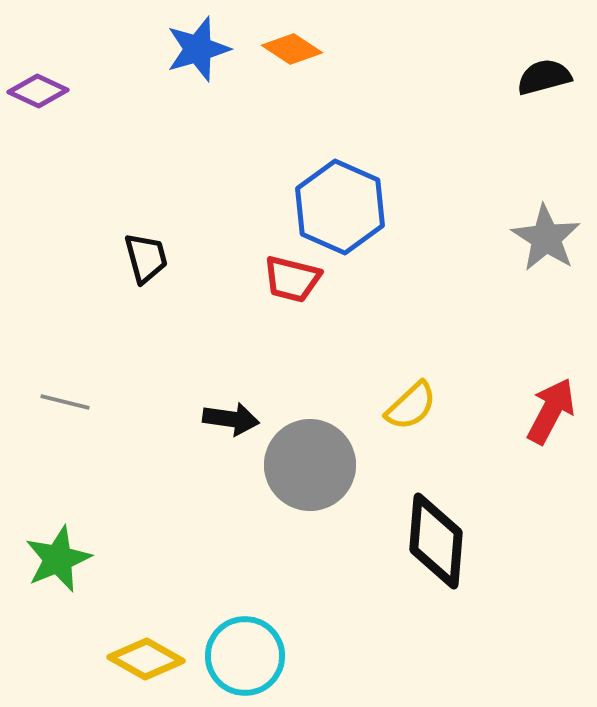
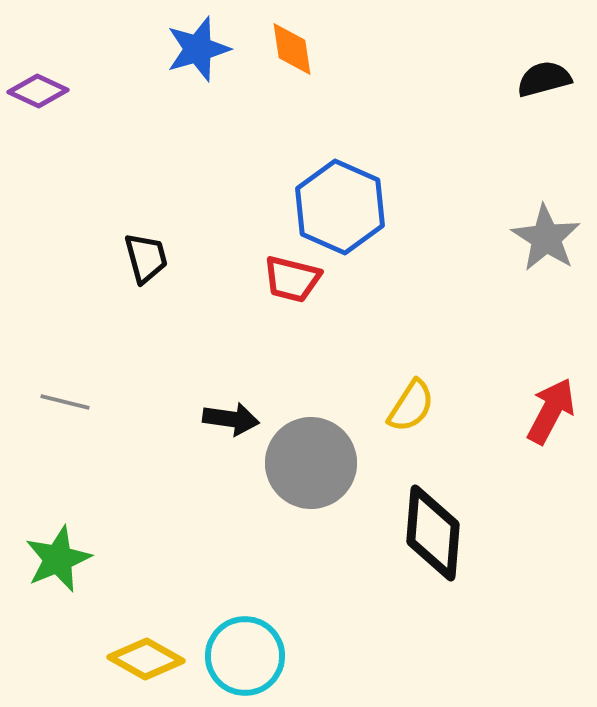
orange diamond: rotated 48 degrees clockwise
black semicircle: moved 2 px down
yellow semicircle: rotated 14 degrees counterclockwise
gray circle: moved 1 px right, 2 px up
black diamond: moved 3 px left, 8 px up
